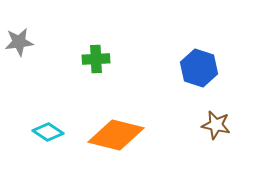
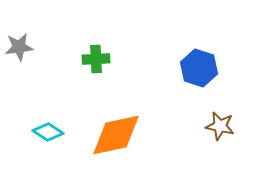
gray star: moved 5 px down
brown star: moved 4 px right, 1 px down
orange diamond: rotated 26 degrees counterclockwise
